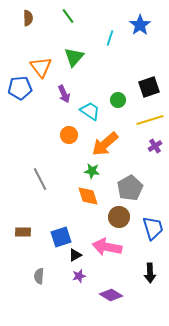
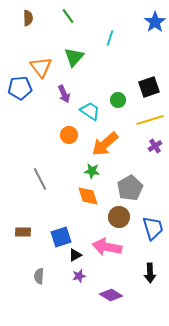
blue star: moved 15 px right, 3 px up
